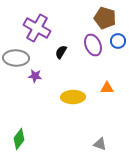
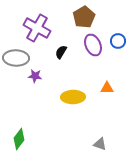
brown pentagon: moved 21 px left, 1 px up; rotated 25 degrees clockwise
